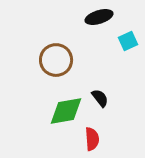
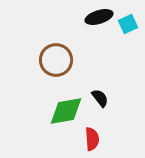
cyan square: moved 17 px up
